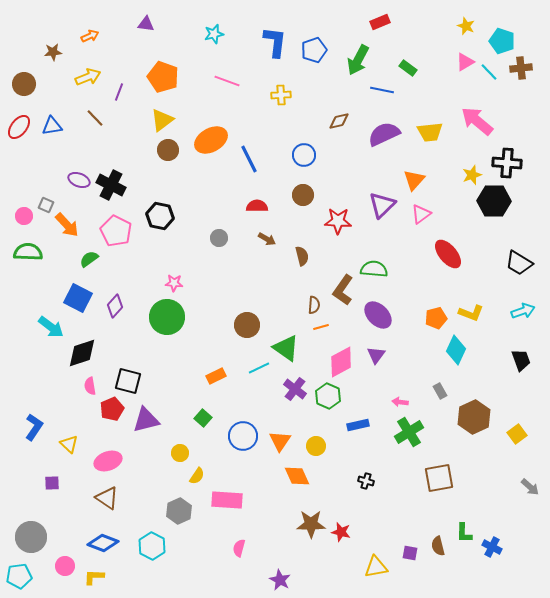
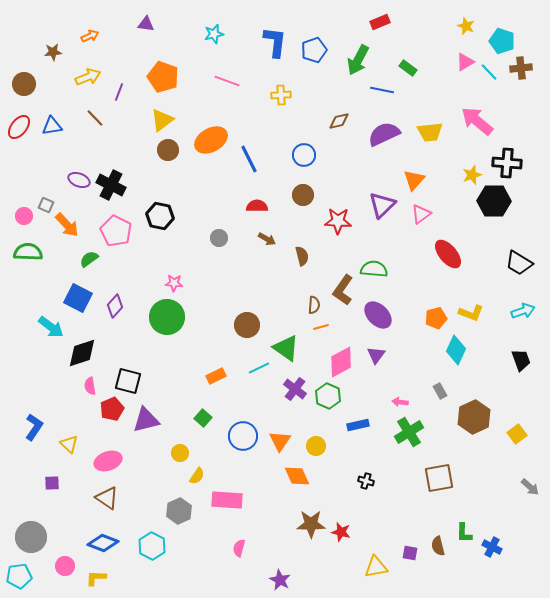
yellow L-shape at (94, 577): moved 2 px right, 1 px down
